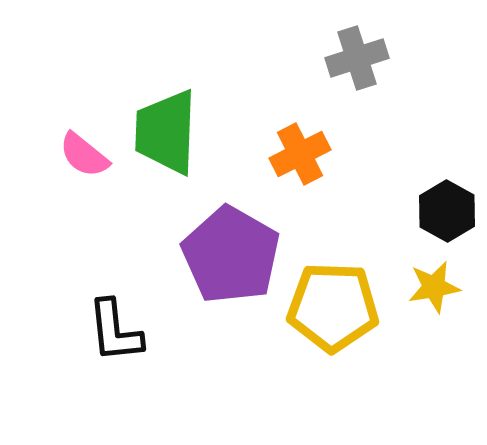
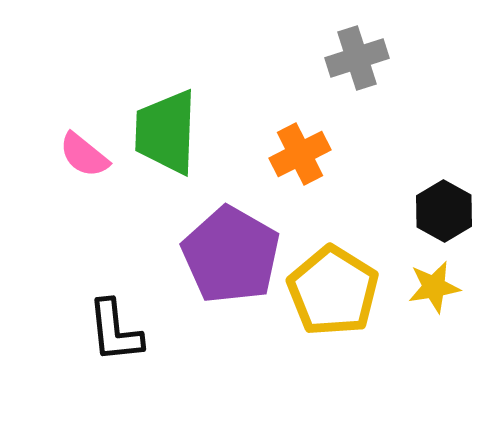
black hexagon: moved 3 px left
yellow pentagon: moved 16 px up; rotated 30 degrees clockwise
